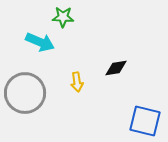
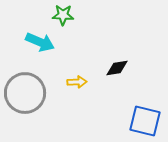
green star: moved 2 px up
black diamond: moved 1 px right
yellow arrow: rotated 84 degrees counterclockwise
